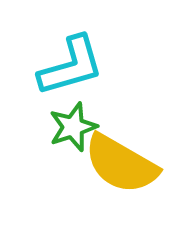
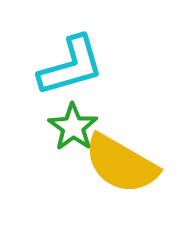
green star: rotated 18 degrees counterclockwise
